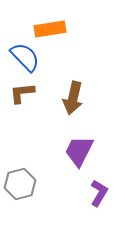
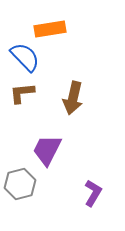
purple trapezoid: moved 32 px left, 1 px up
purple L-shape: moved 6 px left
